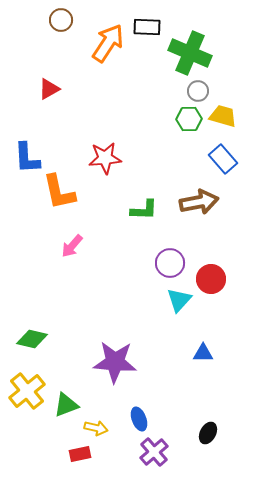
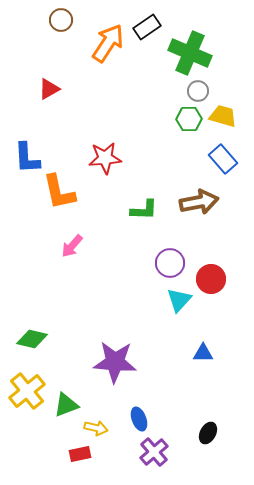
black rectangle: rotated 36 degrees counterclockwise
